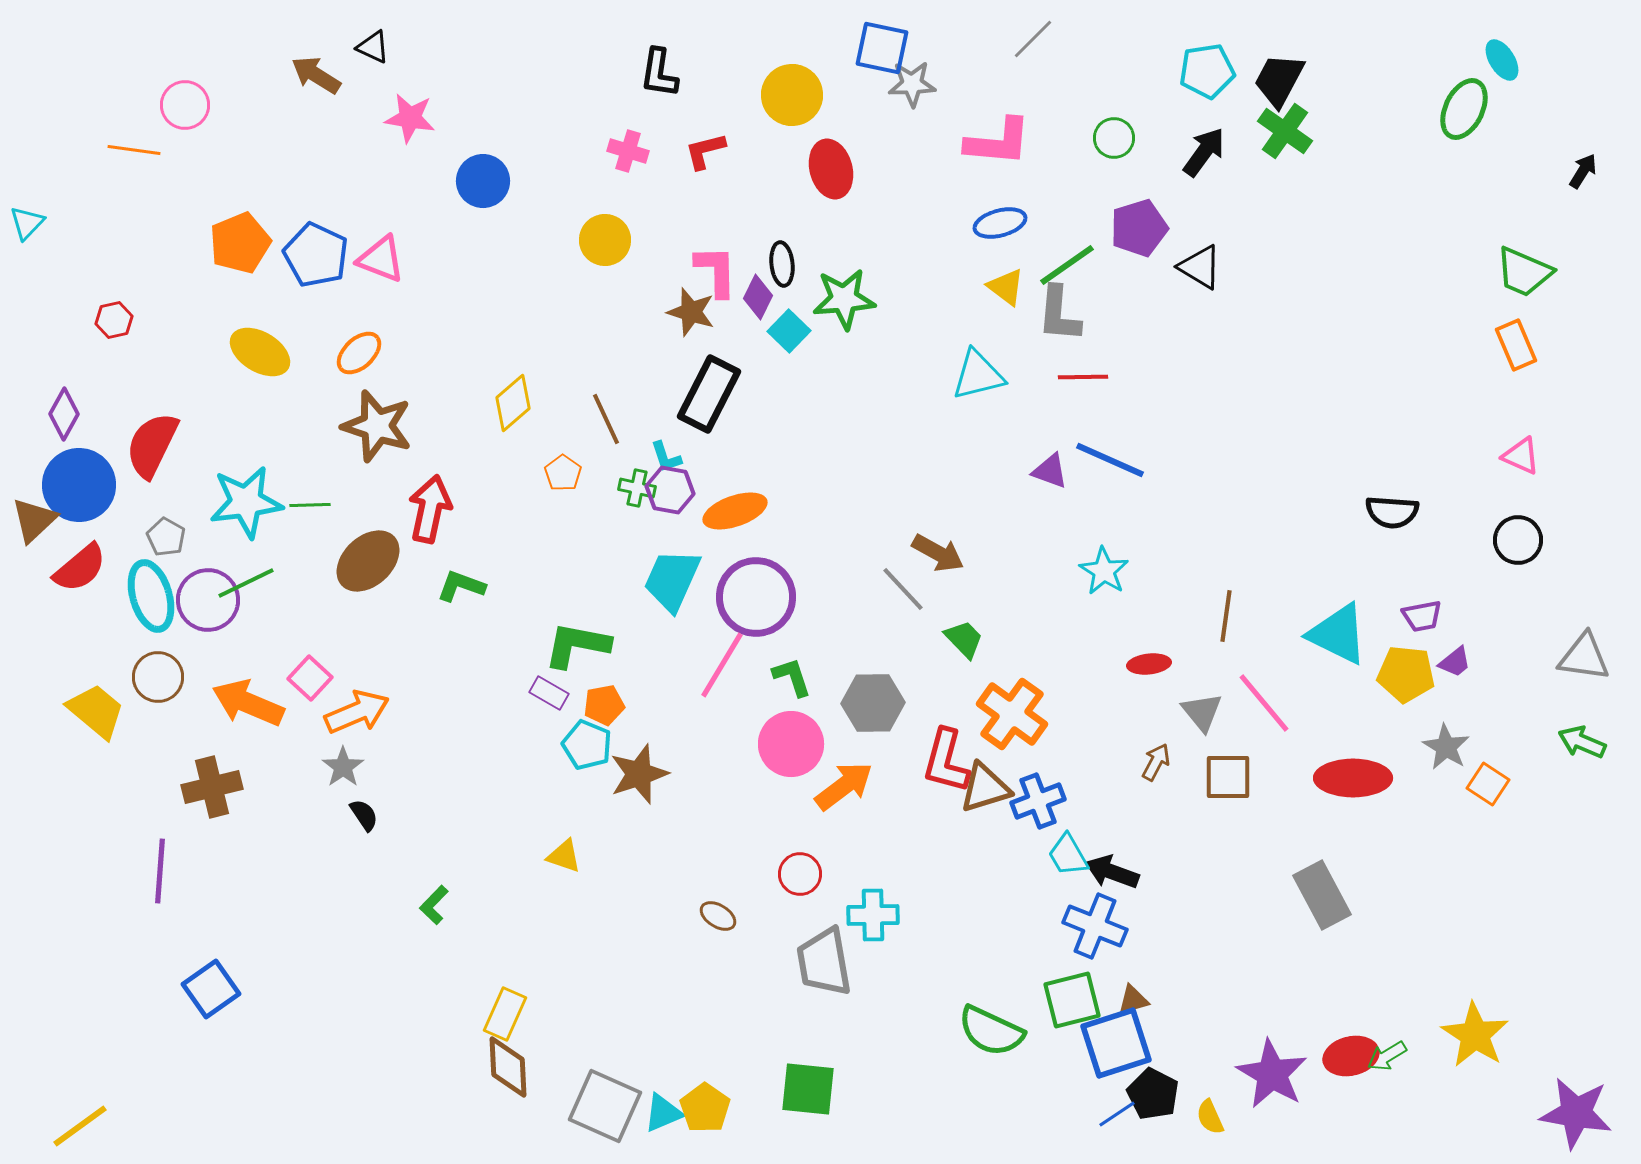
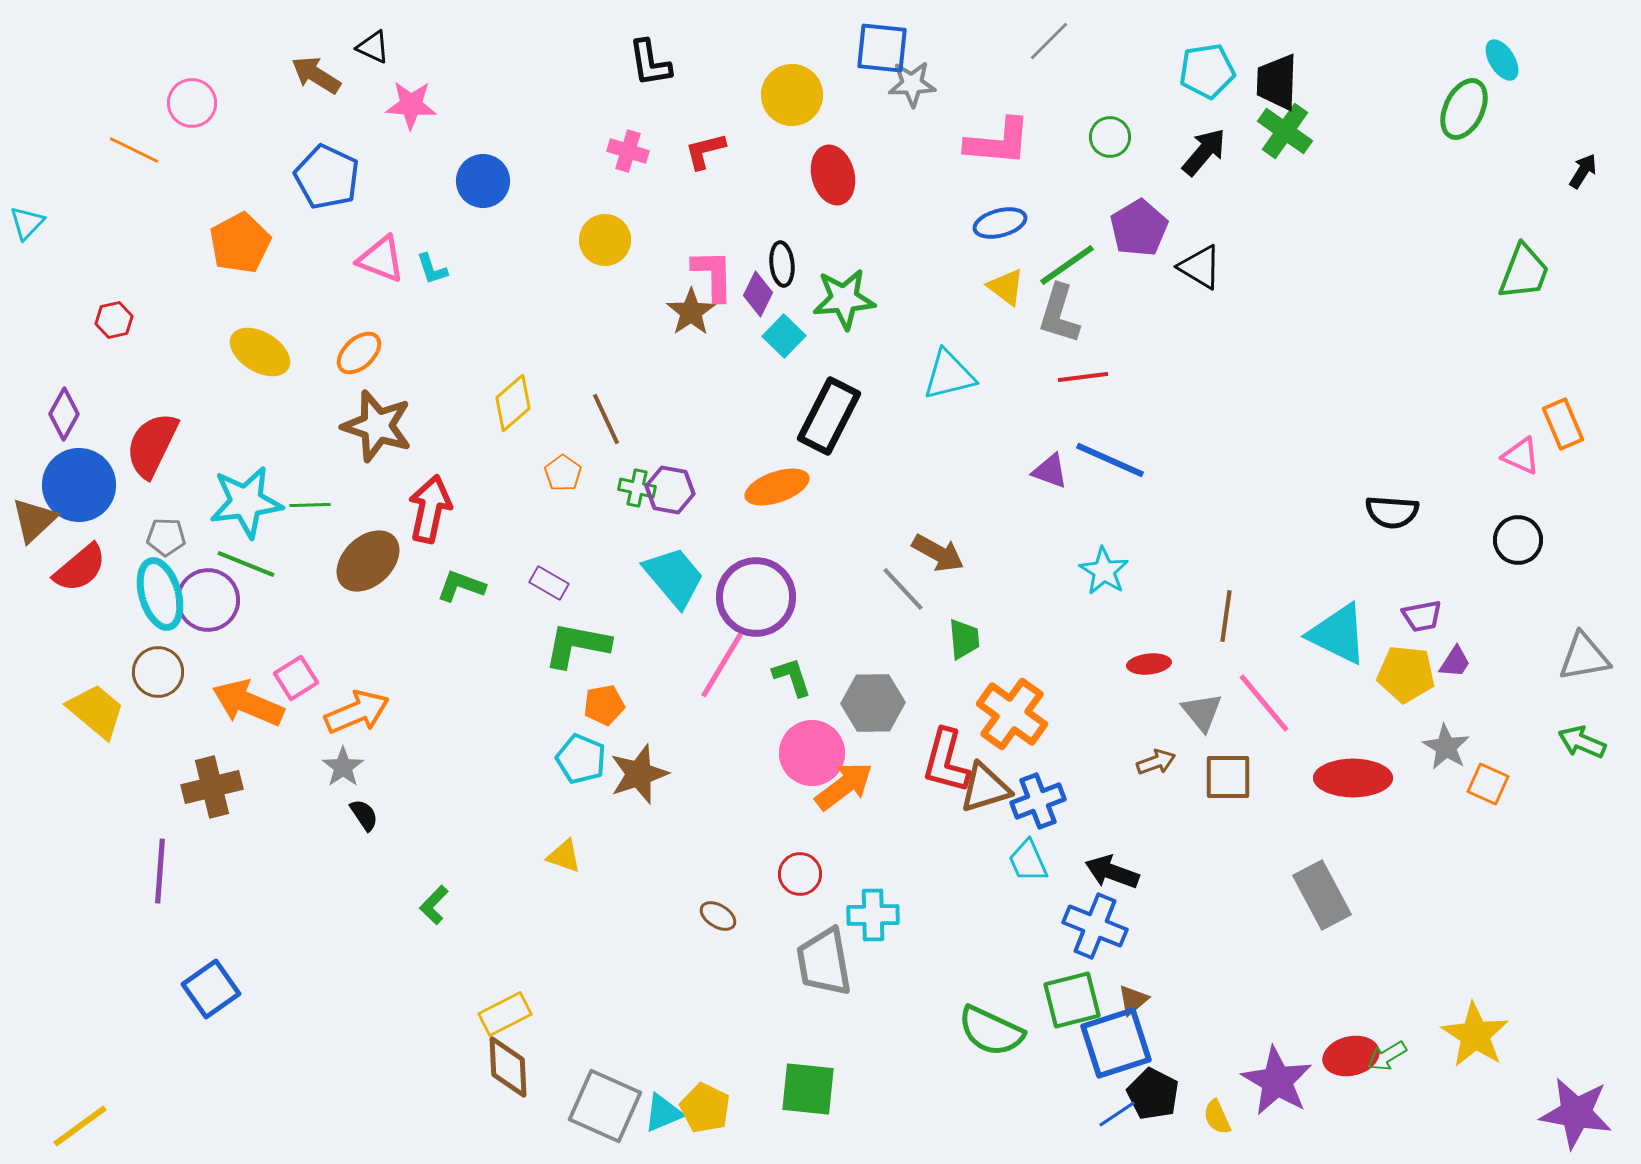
gray line at (1033, 39): moved 16 px right, 2 px down
blue square at (882, 48): rotated 6 degrees counterclockwise
black L-shape at (659, 73): moved 9 px left, 10 px up; rotated 18 degrees counterclockwise
black trapezoid at (1279, 80): moved 2 px left, 2 px down; rotated 26 degrees counterclockwise
pink circle at (185, 105): moved 7 px right, 2 px up
pink star at (410, 118): moved 1 px right, 13 px up; rotated 6 degrees counterclockwise
green circle at (1114, 138): moved 4 px left, 1 px up
orange line at (134, 150): rotated 18 degrees clockwise
black arrow at (1204, 152): rotated 4 degrees clockwise
red ellipse at (831, 169): moved 2 px right, 6 px down
purple pentagon at (1139, 228): rotated 14 degrees counterclockwise
orange pentagon at (240, 243): rotated 6 degrees counterclockwise
blue pentagon at (316, 255): moved 11 px right, 78 px up
pink L-shape at (716, 271): moved 3 px left, 4 px down
green trapezoid at (1524, 272): rotated 92 degrees counterclockwise
purple diamond at (758, 297): moved 3 px up
brown star at (691, 312): rotated 21 degrees clockwise
gray L-shape at (1059, 314): rotated 12 degrees clockwise
cyan square at (789, 331): moved 5 px left, 5 px down
orange rectangle at (1516, 345): moved 47 px right, 79 px down
cyan triangle at (978, 375): moved 29 px left
red line at (1083, 377): rotated 6 degrees counterclockwise
black rectangle at (709, 394): moved 120 px right, 22 px down
cyan L-shape at (666, 457): moved 234 px left, 188 px up
orange ellipse at (735, 511): moved 42 px right, 24 px up
gray pentagon at (166, 537): rotated 27 degrees counterclockwise
cyan trapezoid at (672, 580): moved 2 px right, 3 px up; rotated 116 degrees clockwise
green line at (246, 583): moved 19 px up; rotated 48 degrees clockwise
cyan ellipse at (151, 596): moved 9 px right, 2 px up
green trapezoid at (964, 639): rotated 39 degrees clockwise
gray triangle at (1584, 657): rotated 18 degrees counterclockwise
purple trapezoid at (1455, 662): rotated 18 degrees counterclockwise
brown circle at (158, 677): moved 5 px up
pink square at (310, 678): moved 14 px left; rotated 15 degrees clockwise
purple rectangle at (549, 693): moved 110 px up
pink circle at (791, 744): moved 21 px right, 9 px down
cyan pentagon at (587, 745): moved 6 px left, 14 px down
brown arrow at (1156, 762): rotated 42 degrees clockwise
orange square at (1488, 784): rotated 9 degrees counterclockwise
cyan trapezoid at (1068, 855): moved 40 px left, 6 px down; rotated 6 degrees clockwise
brown triangle at (1133, 1000): rotated 24 degrees counterclockwise
yellow rectangle at (505, 1014): rotated 39 degrees clockwise
purple star at (1272, 1074): moved 5 px right, 7 px down
yellow pentagon at (705, 1108): rotated 9 degrees counterclockwise
yellow semicircle at (1210, 1117): moved 7 px right
